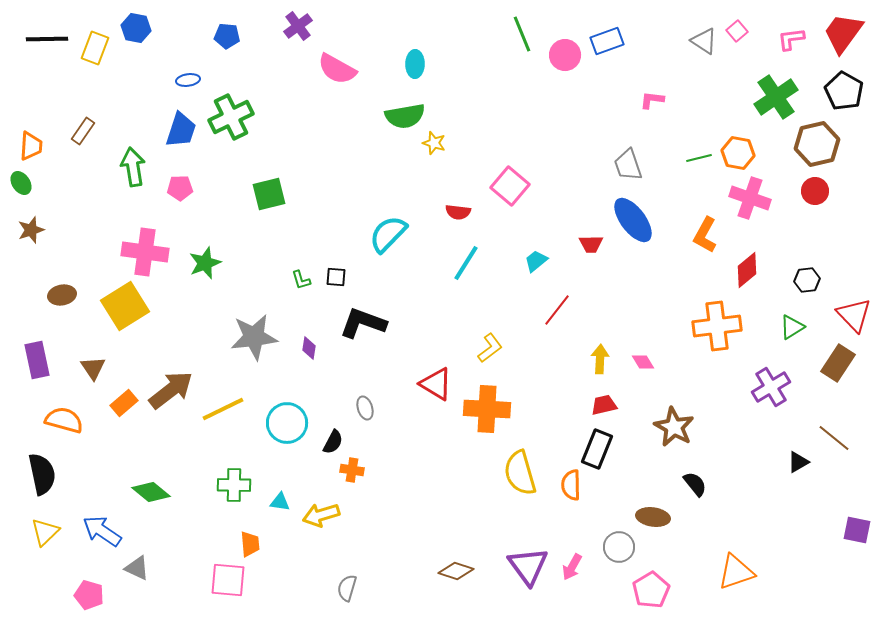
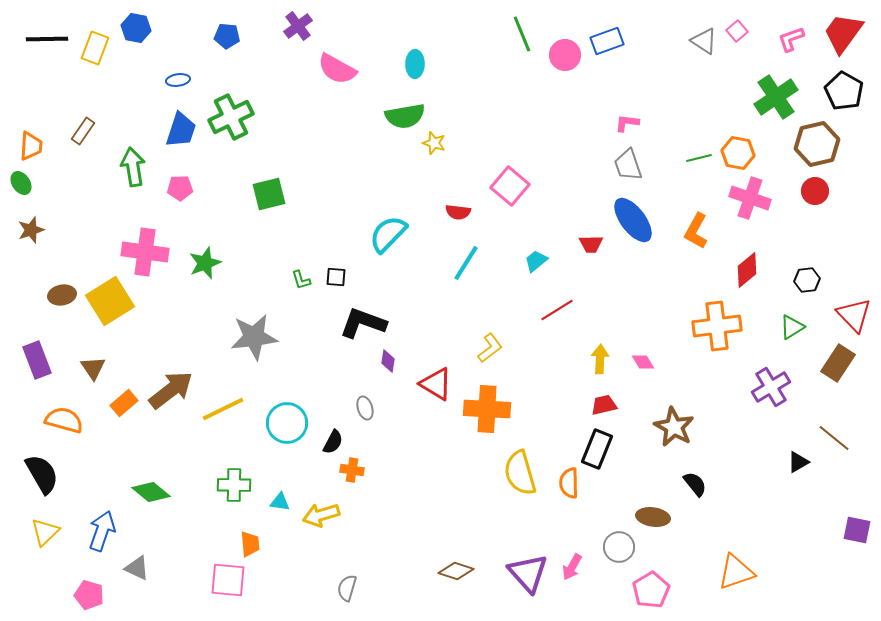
pink L-shape at (791, 39): rotated 12 degrees counterclockwise
blue ellipse at (188, 80): moved 10 px left
pink L-shape at (652, 100): moved 25 px left, 23 px down
orange L-shape at (705, 235): moved 9 px left, 4 px up
yellow square at (125, 306): moved 15 px left, 5 px up
red line at (557, 310): rotated 20 degrees clockwise
purple diamond at (309, 348): moved 79 px right, 13 px down
purple rectangle at (37, 360): rotated 9 degrees counterclockwise
black semicircle at (42, 474): rotated 18 degrees counterclockwise
orange semicircle at (571, 485): moved 2 px left, 2 px up
blue arrow at (102, 531): rotated 75 degrees clockwise
purple triangle at (528, 566): moved 7 px down; rotated 6 degrees counterclockwise
